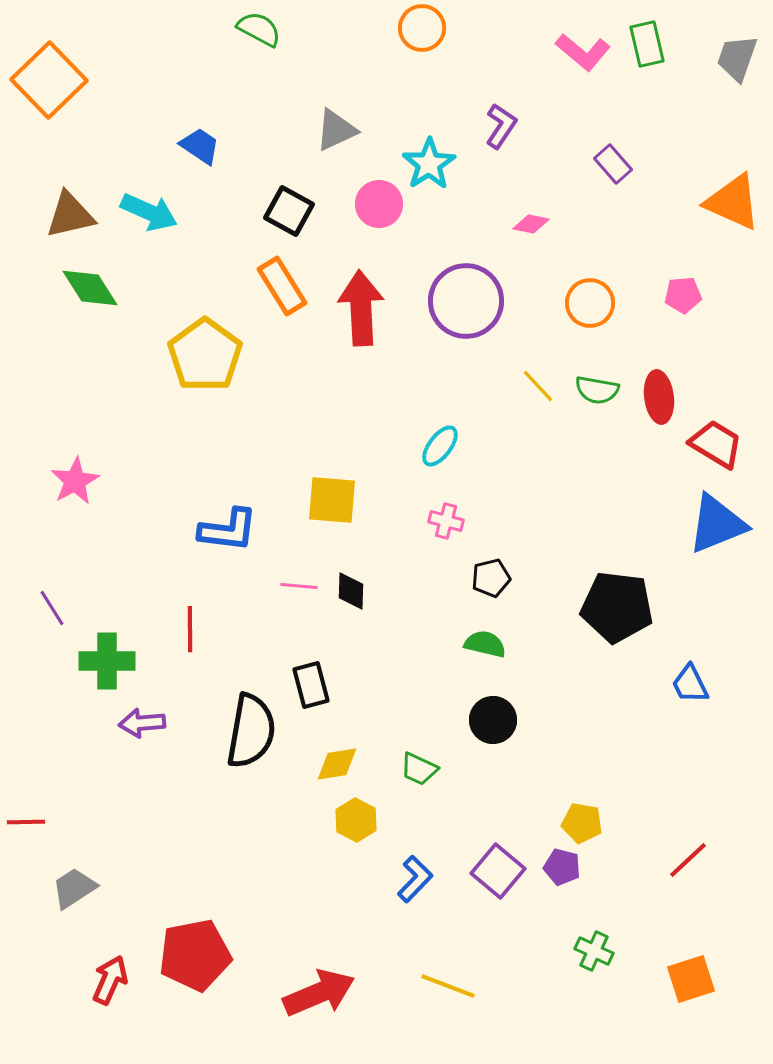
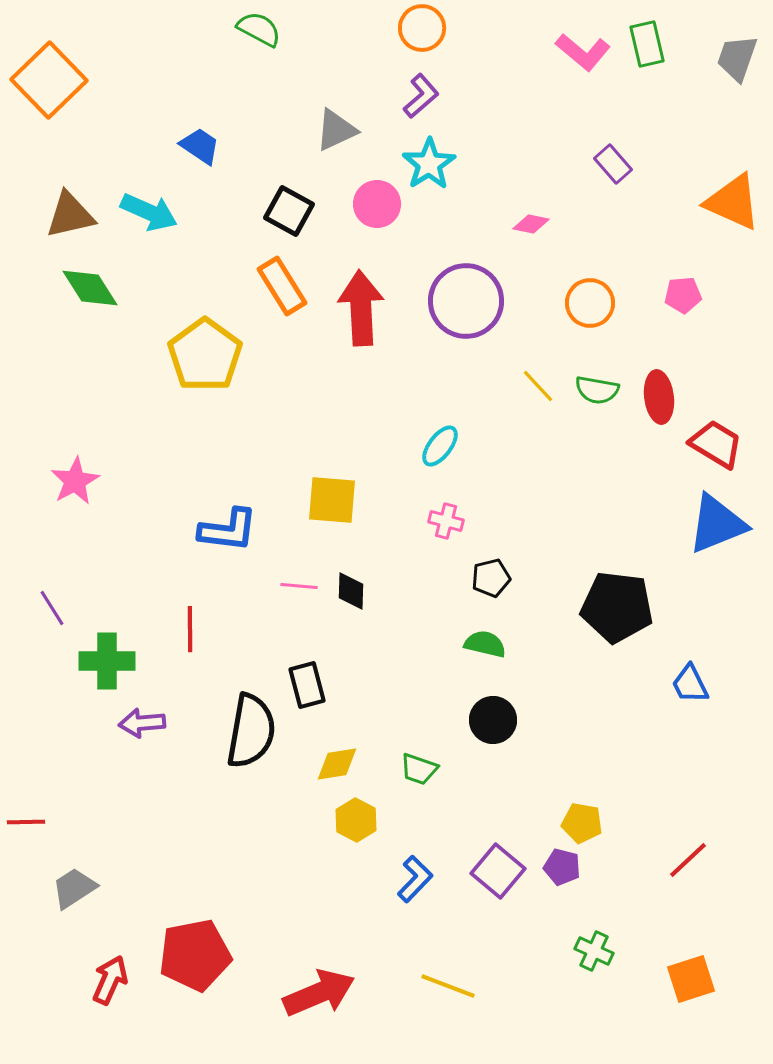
purple L-shape at (501, 126): moved 80 px left, 30 px up; rotated 15 degrees clockwise
pink circle at (379, 204): moved 2 px left
black rectangle at (311, 685): moved 4 px left
green trapezoid at (419, 769): rotated 6 degrees counterclockwise
